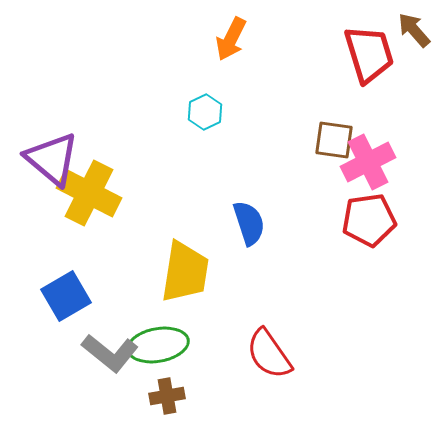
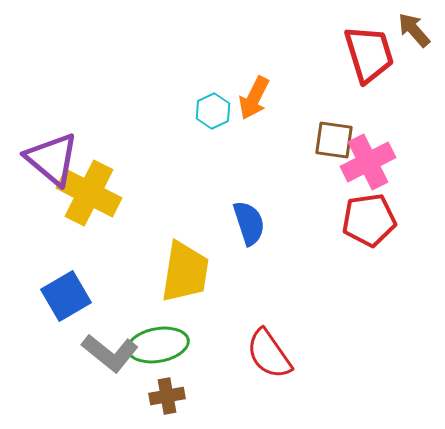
orange arrow: moved 23 px right, 59 px down
cyan hexagon: moved 8 px right, 1 px up
